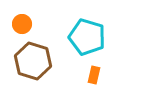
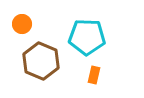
cyan pentagon: rotated 15 degrees counterclockwise
brown hexagon: moved 8 px right; rotated 6 degrees clockwise
